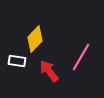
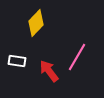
yellow diamond: moved 1 px right, 16 px up
pink line: moved 4 px left
